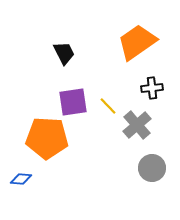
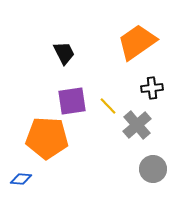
purple square: moved 1 px left, 1 px up
gray circle: moved 1 px right, 1 px down
